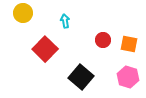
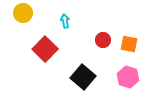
black square: moved 2 px right
